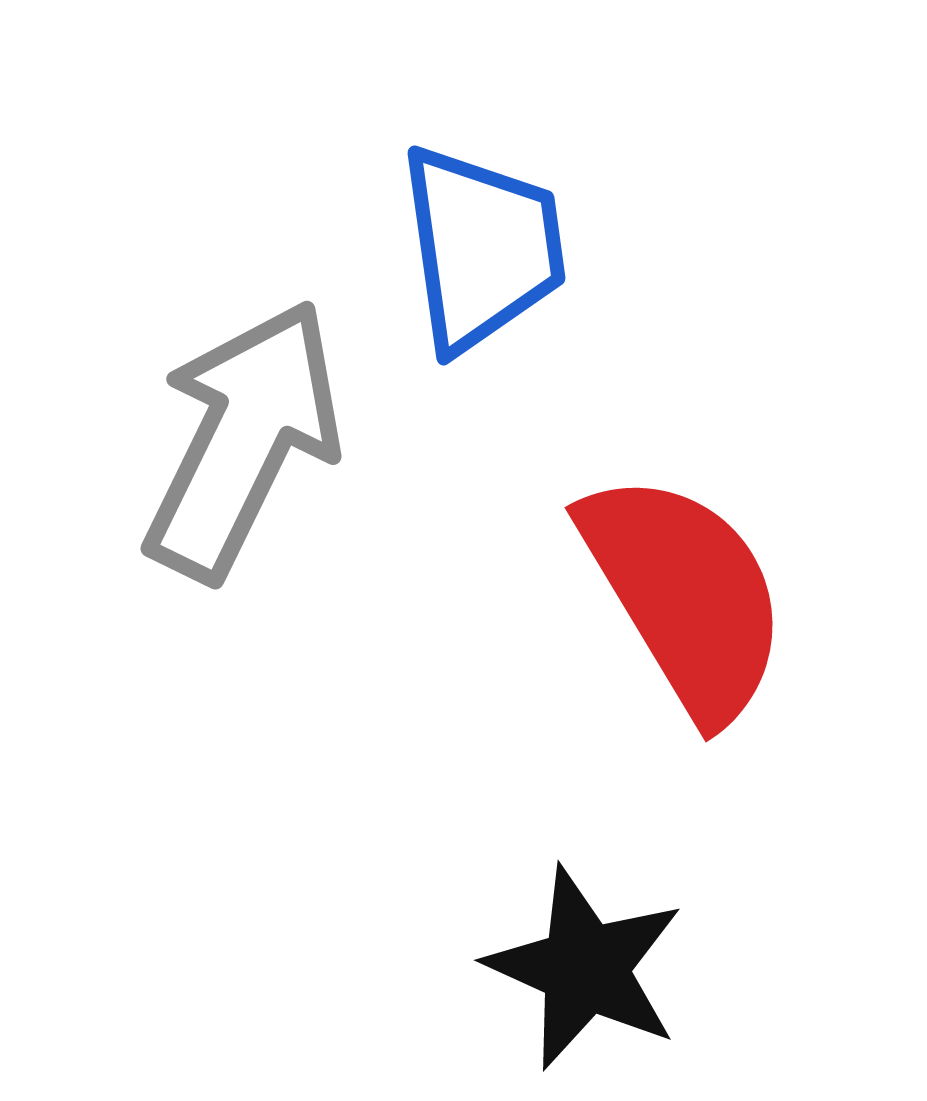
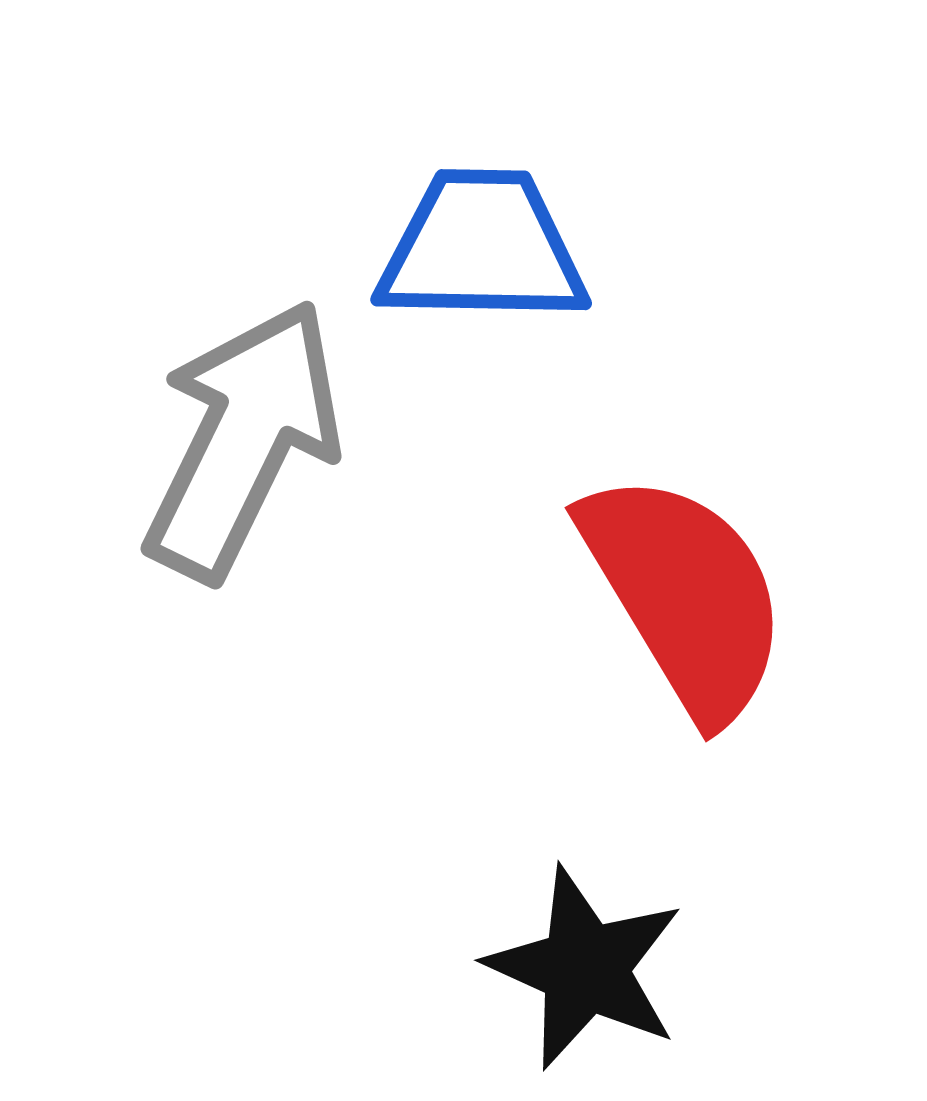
blue trapezoid: rotated 81 degrees counterclockwise
